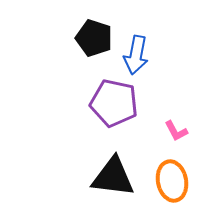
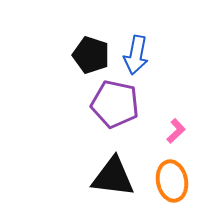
black pentagon: moved 3 px left, 17 px down
purple pentagon: moved 1 px right, 1 px down
pink L-shape: rotated 105 degrees counterclockwise
